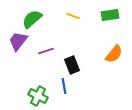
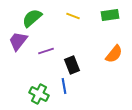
green semicircle: moved 1 px up
green cross: moved 1 px right, 2 px up
